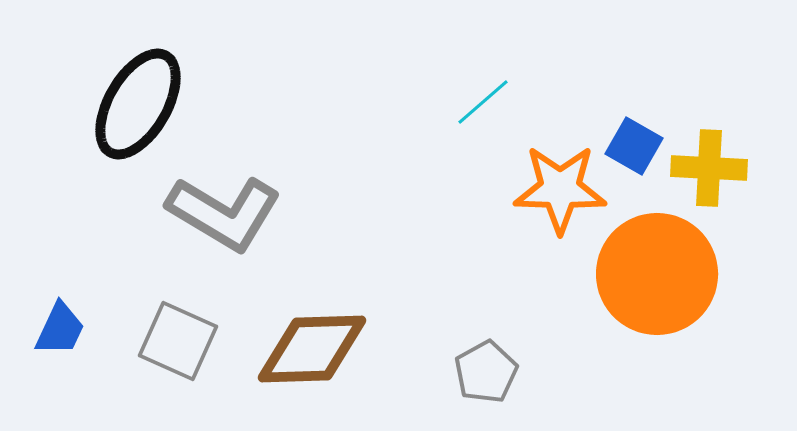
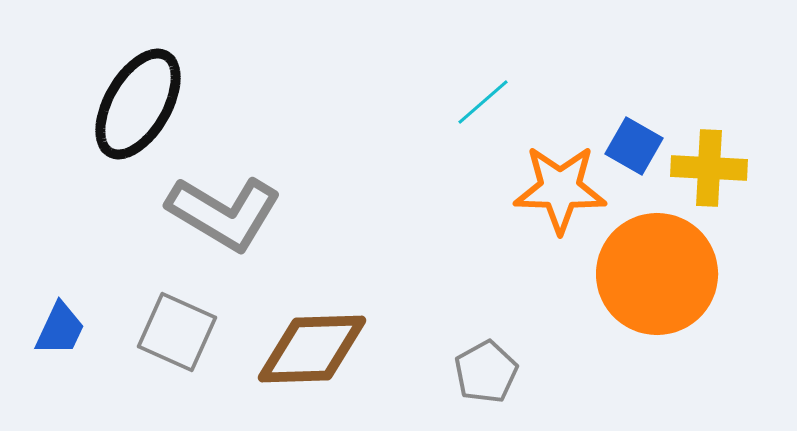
gray square: moved 1 px left, 9 px up
